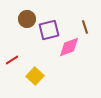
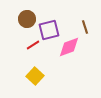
red line: moved 21 px right, 15 px up
